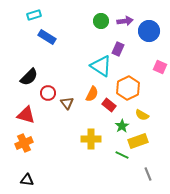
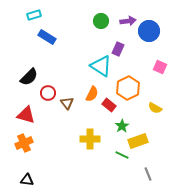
purple arrow: moved 3 px right
yellow semicircle: moved 13 px right, 7 px up
yellow cross: moved 1 px left
